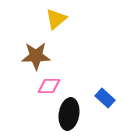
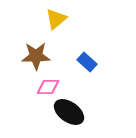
pink diamond: moved 1 px left, 1 px down
blue rectangle: moved 18 px left, 36 px up
black ellipse: moved 2 px up; rotated 64 degrees counterclockwise
